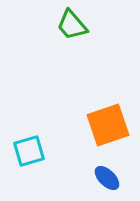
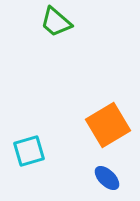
green trapezoid: moved 16 px left, 3 px up; rotated 8 degrees counterclockwise
orange square: rotated 12 degrees counterclockwise
